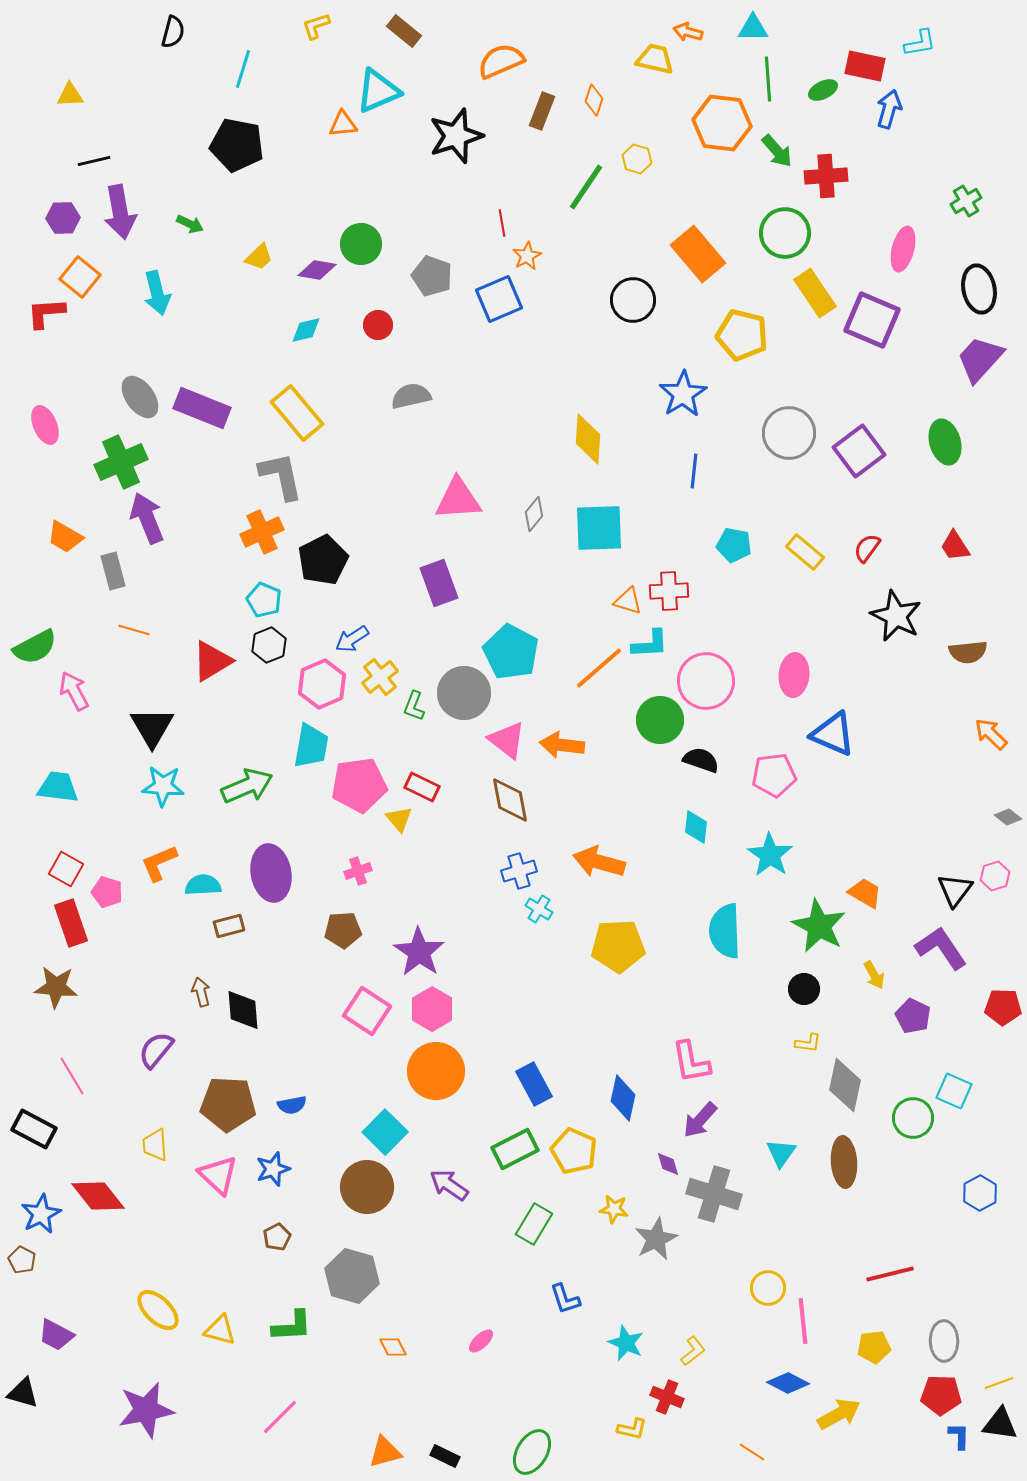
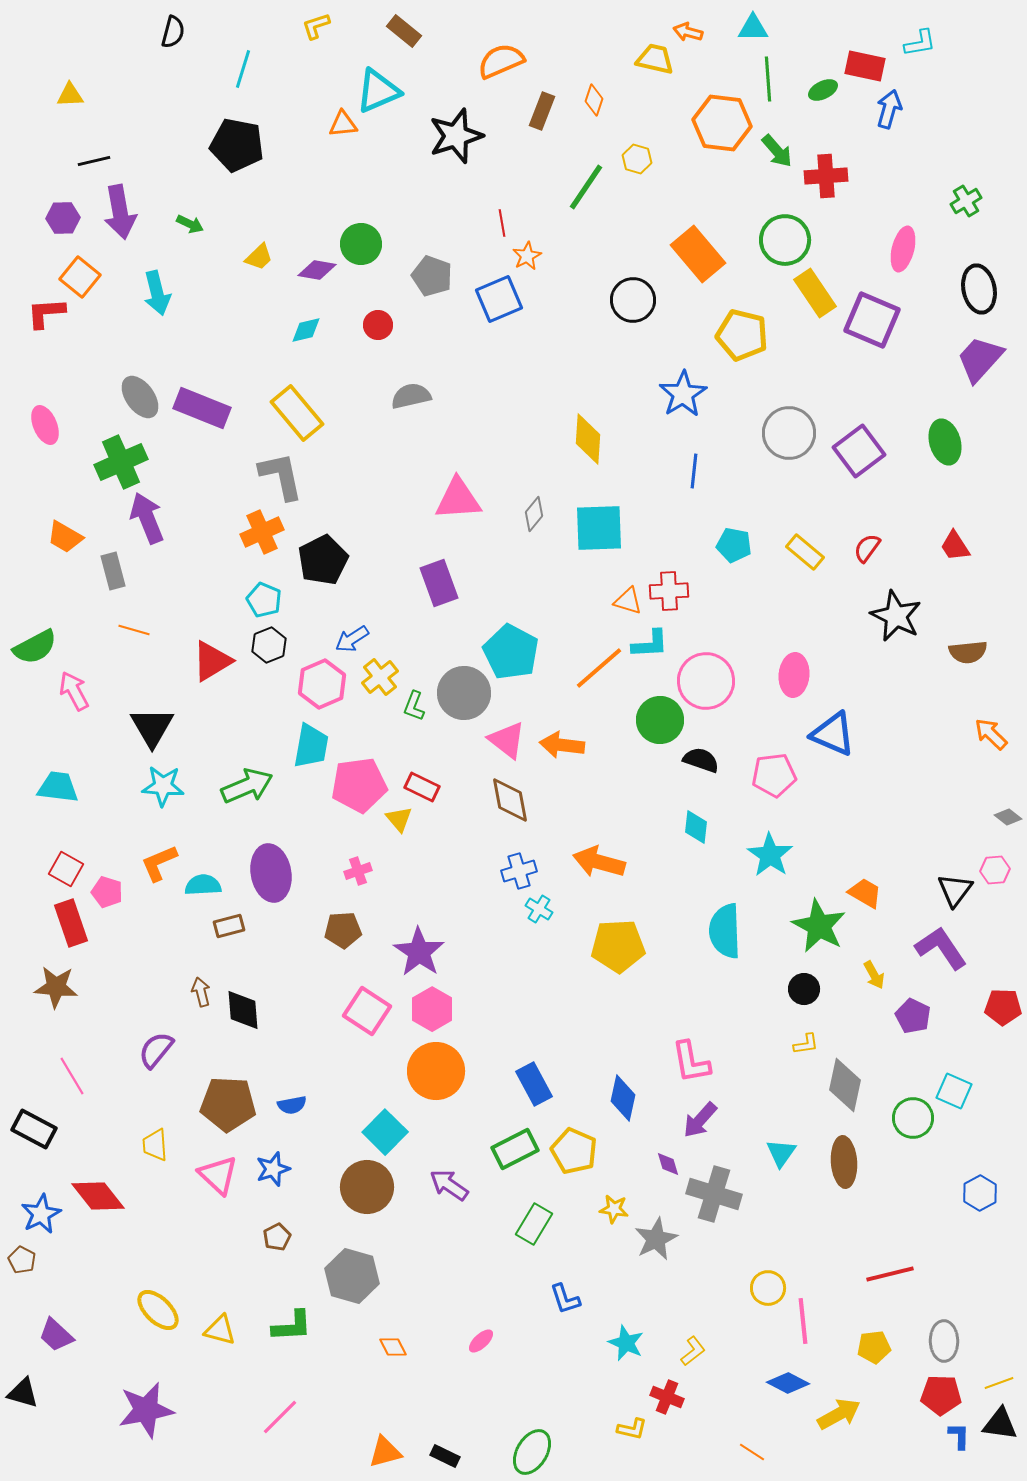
green circle at (785, 233): moved 7 px down
pink hexagon at (995, 876): moved 6 px up; rotated 12 degrees clockwise
yellow L-shape at (808, 1043): moved 2 px left, 1 px down; rotated 16 degrees counterclockwise
purple trapezoid at (56, 1335): rotated 15 degrees clockwise
